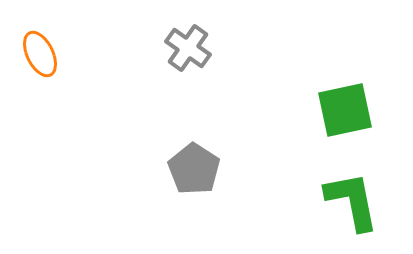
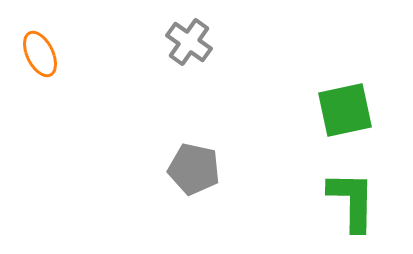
gray cross: moved 1 px right, 6 px up
gray pentagon: rotated 21 degrees counterclockwise
green L-shape: rotated 12 degrees clockwise
